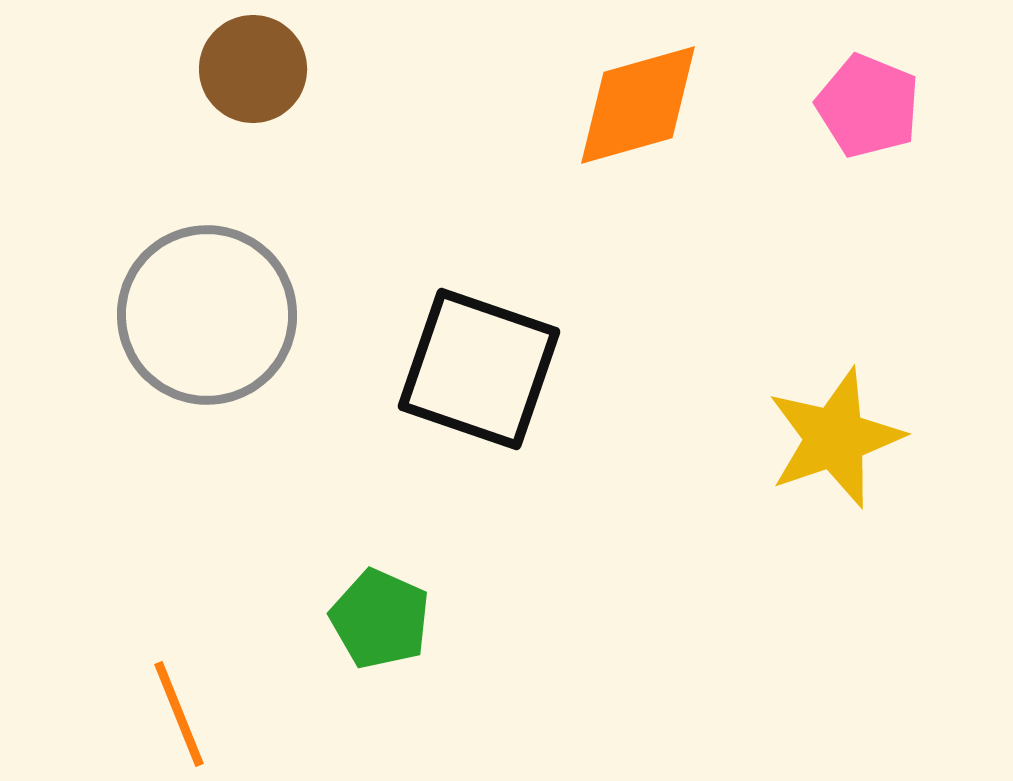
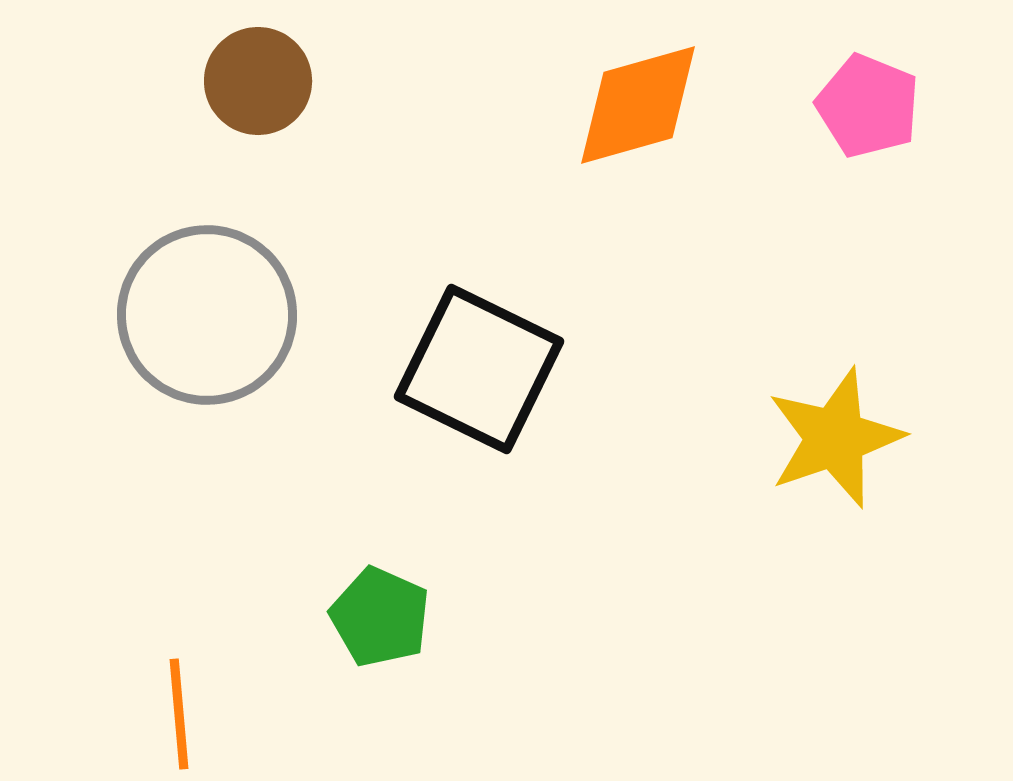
brown circle: moved 5 px right, 12 px down
black square: rotated 7 degrees clockwise
green pentagon: moved 2 px up
orange line: rotated 17 degrees clockwise
